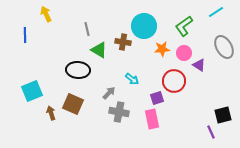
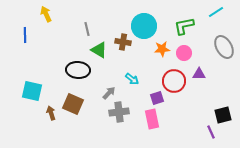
green L-shape: rotated 25 degrees clockwise
purple triangle: moved 9 px down; rotated 32 degrees counterclockwise
cyan square: rotated 35 degrees clockwise
gray cross: rotated 18 degrees counterclockwise
